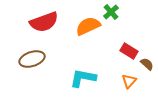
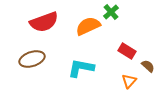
red rectangle: moved 2 px left
brown semicircle: moved 1 px right, 2 px down
cyan L-shape: moved 2 px left, 10 px up
